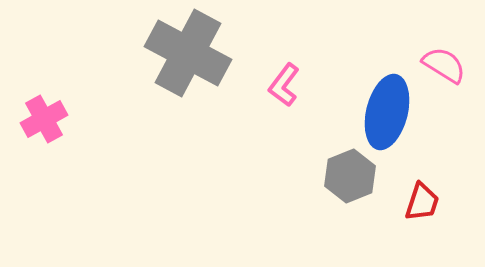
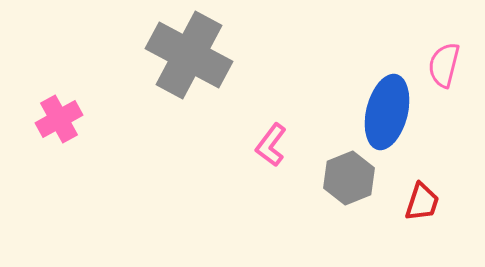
gray cross: moved 1 px right, 2 px down
pink semicircle: rotated 108 degrees counterclockwise
pink L-shape: moved 13 px left, 60 px down
pink cross: moved 15 px right
gray hexagon: moved 1 px left, 2 px down
